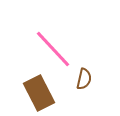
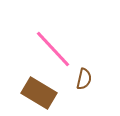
brown rectangle: rotated 32 degrees counterclockwise
